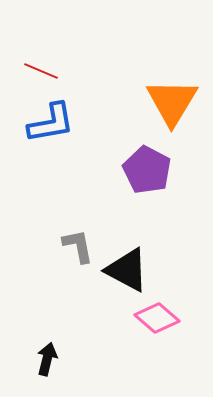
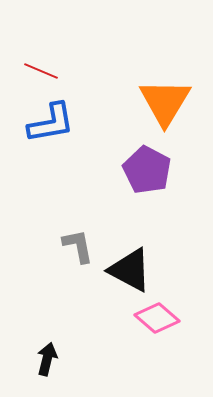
orange triangle: moved 7 px left
black triangle: moved 3 px right
